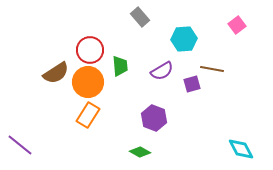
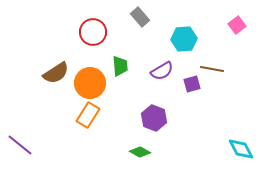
red circle: moved 3 px right, 18 px up
orange circle: moved 2 px right, 1 px down
